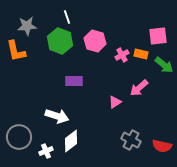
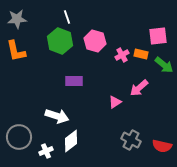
gray star: moved 10 px left, 7 px up
